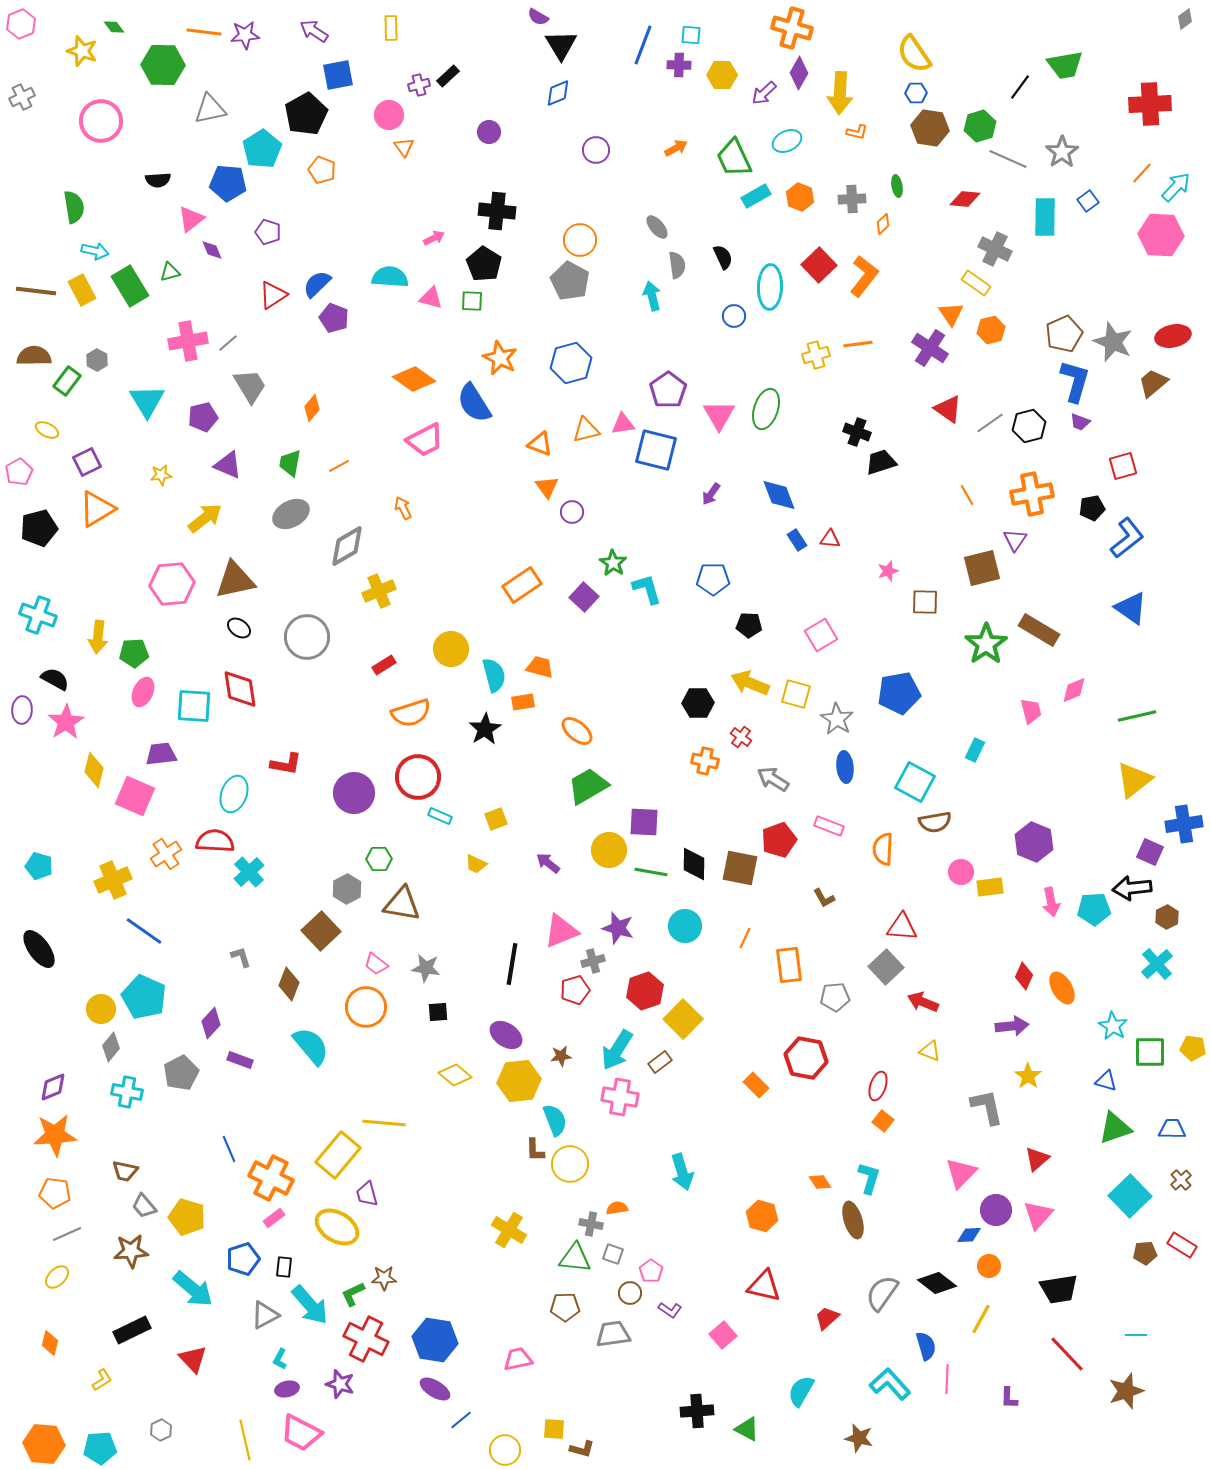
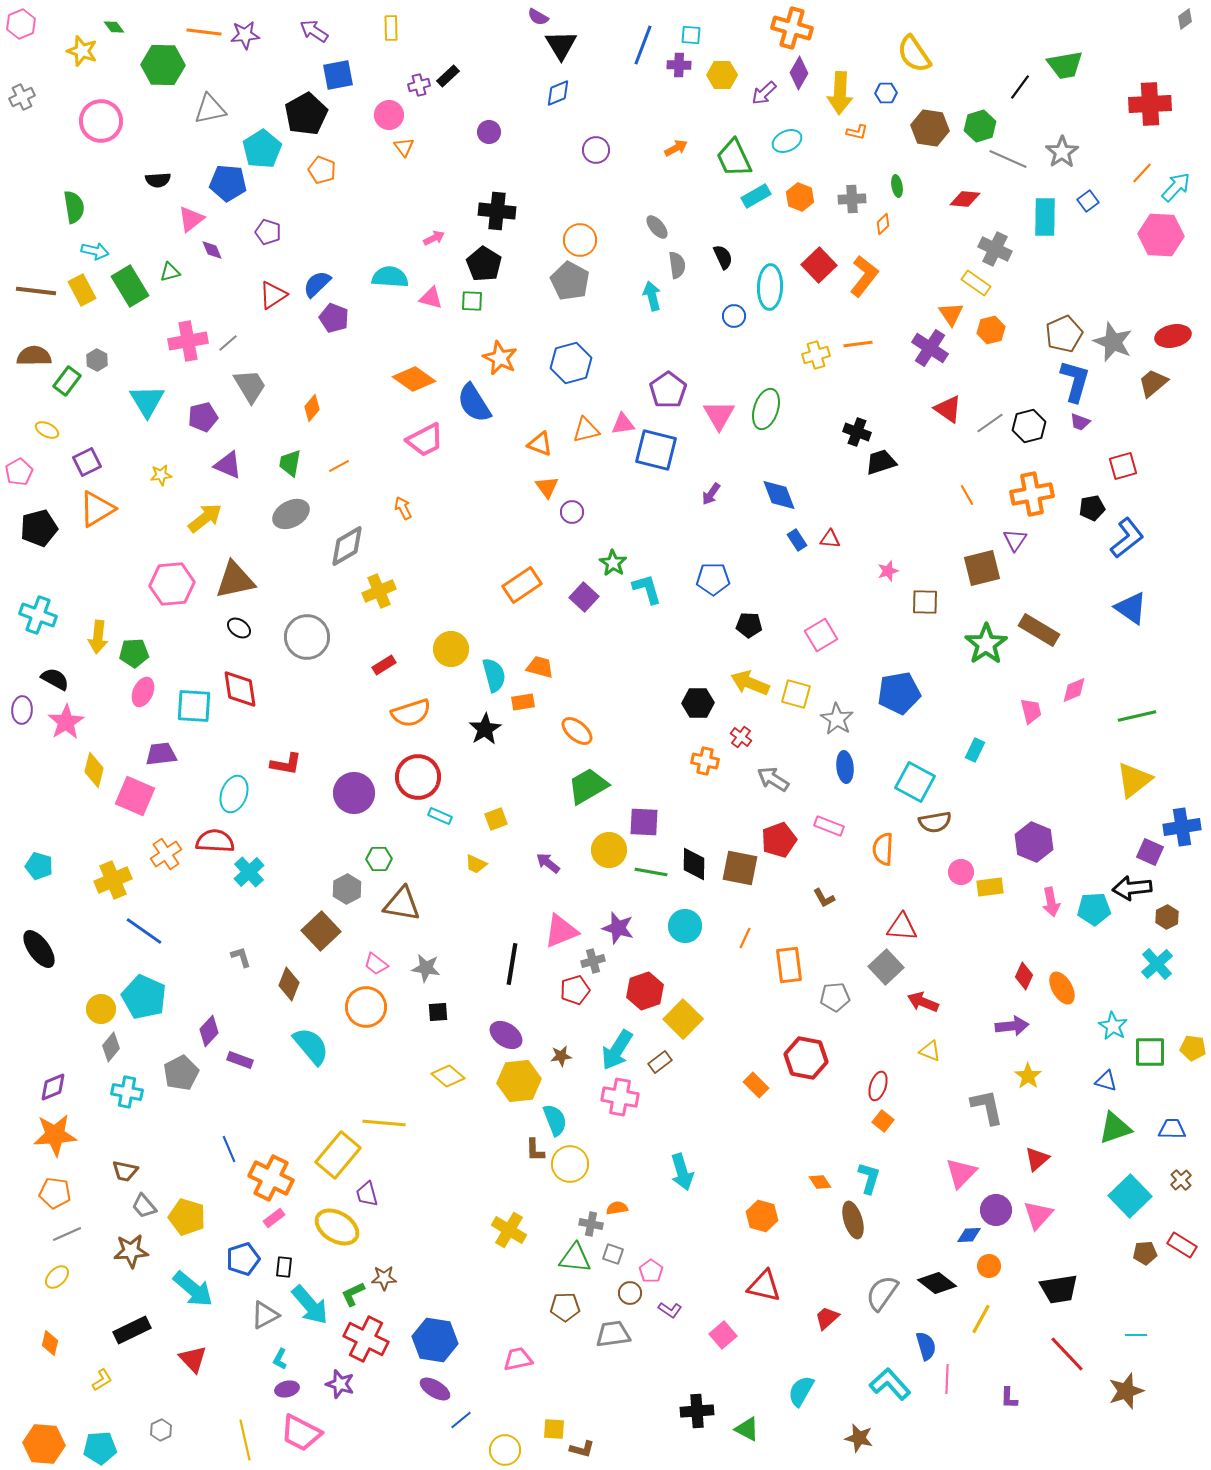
blue hexagon at (916, 93): moved 30 px left
blue cross at (1184, 824): moved 2 px left, 3 px down
purple diamond at (211, 1023): moved 2 px left, 8 px down
yellow diamond at (455, 1075): moved 7 px left, 1 px down
